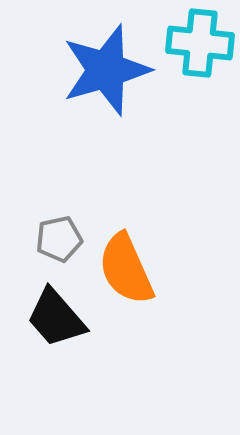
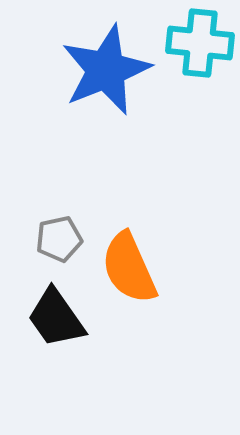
blue star: rotated 6 degrees counterclockwise
orange semicircle: moved 3 px right, 1 px up
black trapezoid: rotated 6 degrees clockwise
